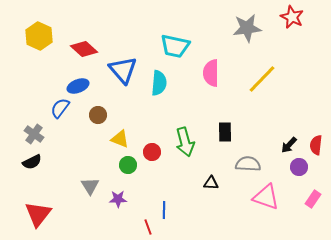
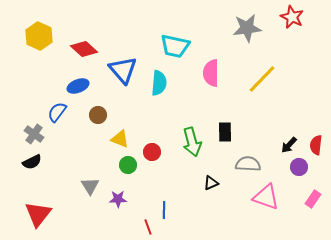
blue semicircle: moved 3 px left, 4 px down
green arrow: moved 7 px right
black triangle: rotated 28 degrees counterclockwise
